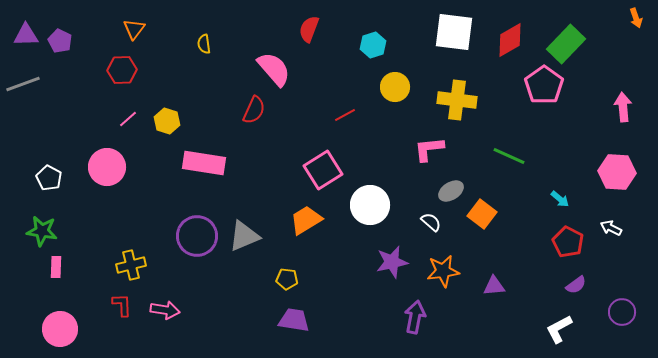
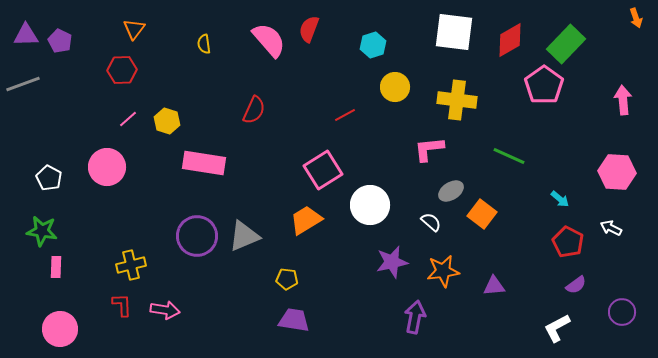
pink semicircle at (274, 69): moved 5 px left, 29 px up
pink arrow at (623, 107): moved 7 px up
white L-shape at (559, 329): moved 2 px left, 1 px up
